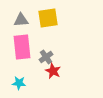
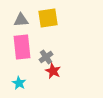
cyan star: rotated 24 degrees clockwise
